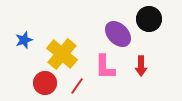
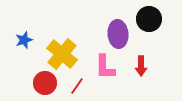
purple ellipse: rotated 40 degrees clockwise
